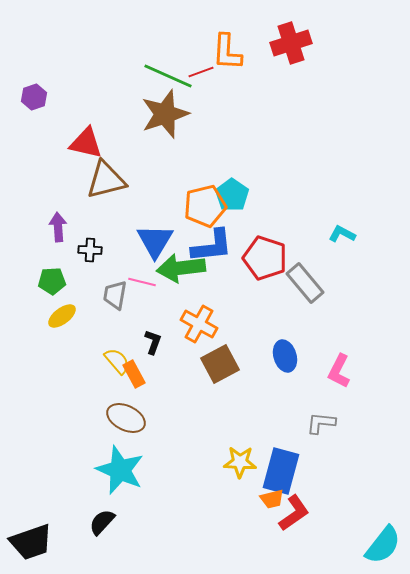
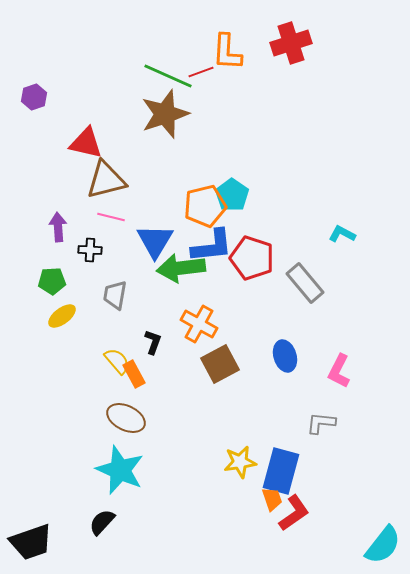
red pentagon: moved 13 px left
pink line: moved 31 px left, 65 px up
yellow star: rotated 12 degrees counterclockwise
orange trapezoid: rotated 95 degrees counterclockwise
